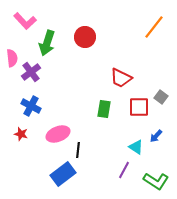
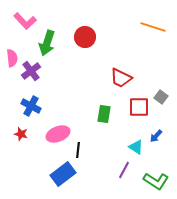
orange line: moved 1 px left; rotated 70 degrees clockwise
purple cross: moved 1 px up
green rectangle: moved 5 px down
